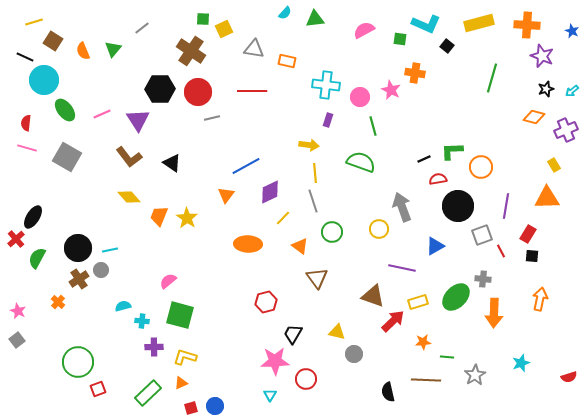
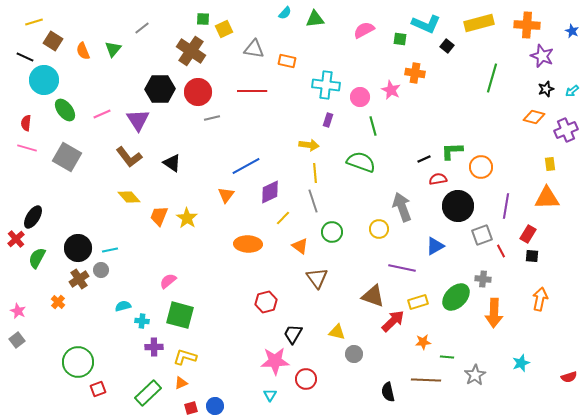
yellow rectangle at (554, 165): moved 4 px left, 1 px up; rotated 24 degrees clockwise
